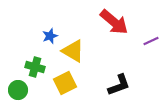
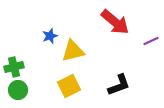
red arrow: moved 1 px right
yellow triangle: rotated 45 degrees counterclockwise
green cross: moved 21 px left; rotated 30 degrees counterclockwise
yellow square: moved 4 px right, 3 px down
